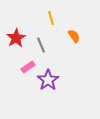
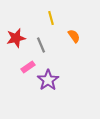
red star: rotated 18 degrees clockwise
